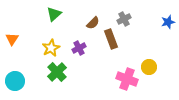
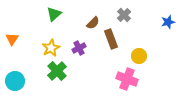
gray cross: moved 4 px up; rotated 16 degrees counterclockwise
yellow circle: moved 10 px left, 11 px up
green cross: moved 1 px up
